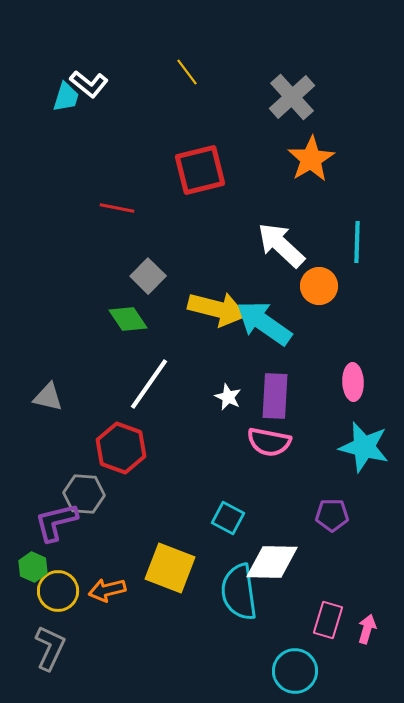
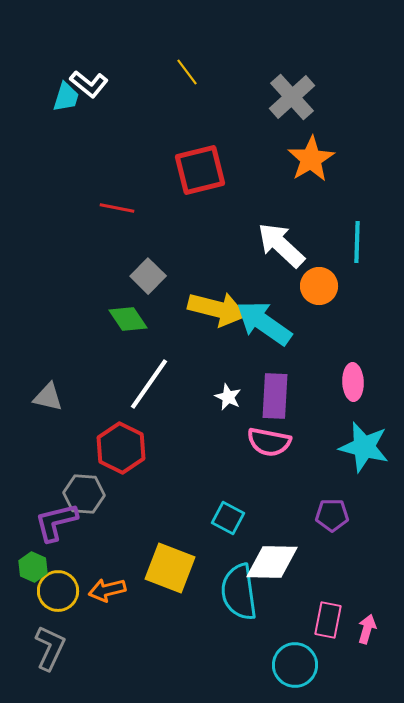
red hexagon: rotated 6 degrees clockwise
pink rectangle: rotated 6 degrees counterclockwise
cyan circle: moved 6 px up
